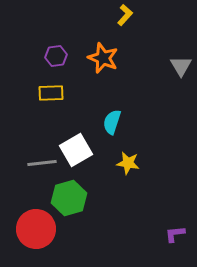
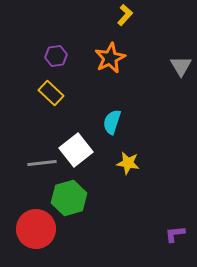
orange star: moved 7 px right; rotated 24 degrees clockwise
yellow rectangle: rotated 45 degrees clockwise
white square: rotated 8 degrees counterclockwise
